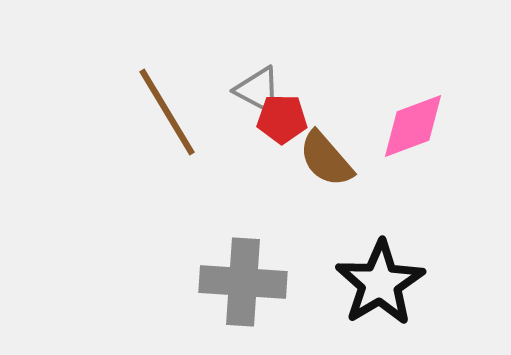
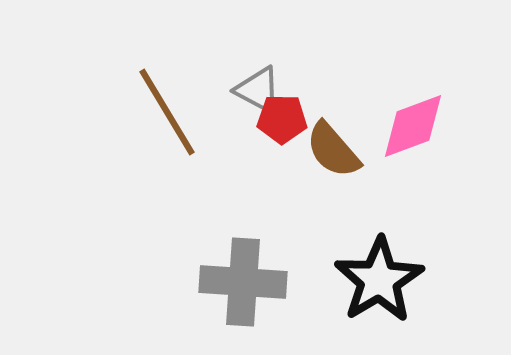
brown semicircle: moved 7 px right, 9 px up
black star: moved 1 px left, 3 px up
